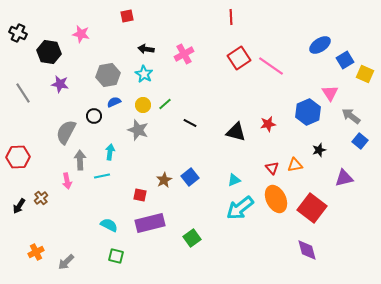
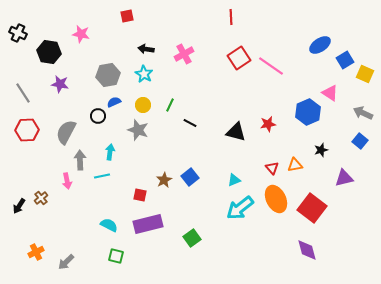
pink triangle at (330, 93): rotated 24 degrees counterclockwise
green line at (165, 104): moved 5 px right, 1 px down; rotated 24 degrees counterclockwise
black circle at (94, 116): moved 4 px right
gray arrow at (351, 116): moved 12 px right, 3 px up; rotated 12 degrees counterclockwise
black star at (319, 150): moved 2 px right
red hexagon at (18, 157): moved 9 px right, 27 px up
purple rectangle at (150, 223): moved 2 px left, 1 px down
